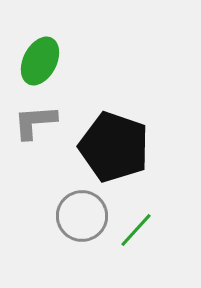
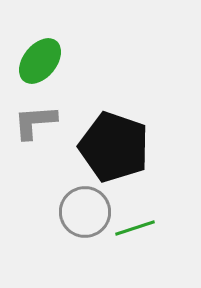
green ellipse: rotated 12 degrees clockwise
gray circle: moved 3 px right, 4 px up
green line: moved 1 px left, 2 px up; rotated 30 degrees clockwise
